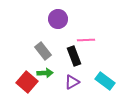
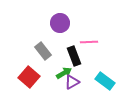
purple circle: moved 2 px right, 4 px down
pink line: moved 3 px right, 2 px down
green arrow: moved 19 px right; rotated 28 degrees counterclockwise
red square: moved 2 px right, 5 px up
